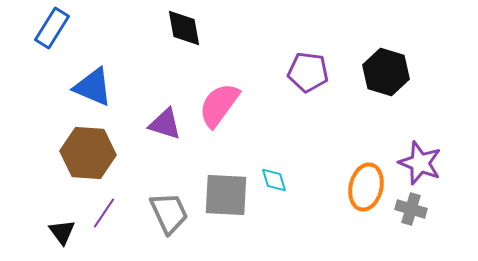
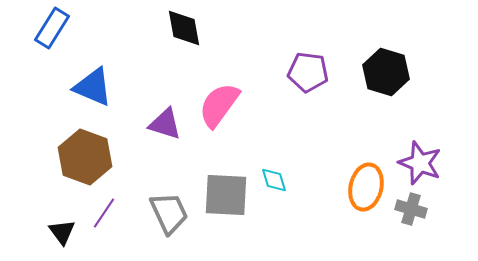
brown hexagon: moved 3 px left, 4 px down; rotated 16 degrees clockwise
